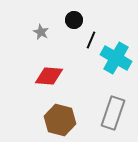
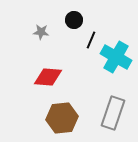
gray star: rotated 21 degrees counterclockwise
cyan cross: moved 1 px up
red diamond: moved 1 px left, 1 px down
brown hexagon: moved 2 px right, 2 px up; rotated 20 degrees counterclockwise
